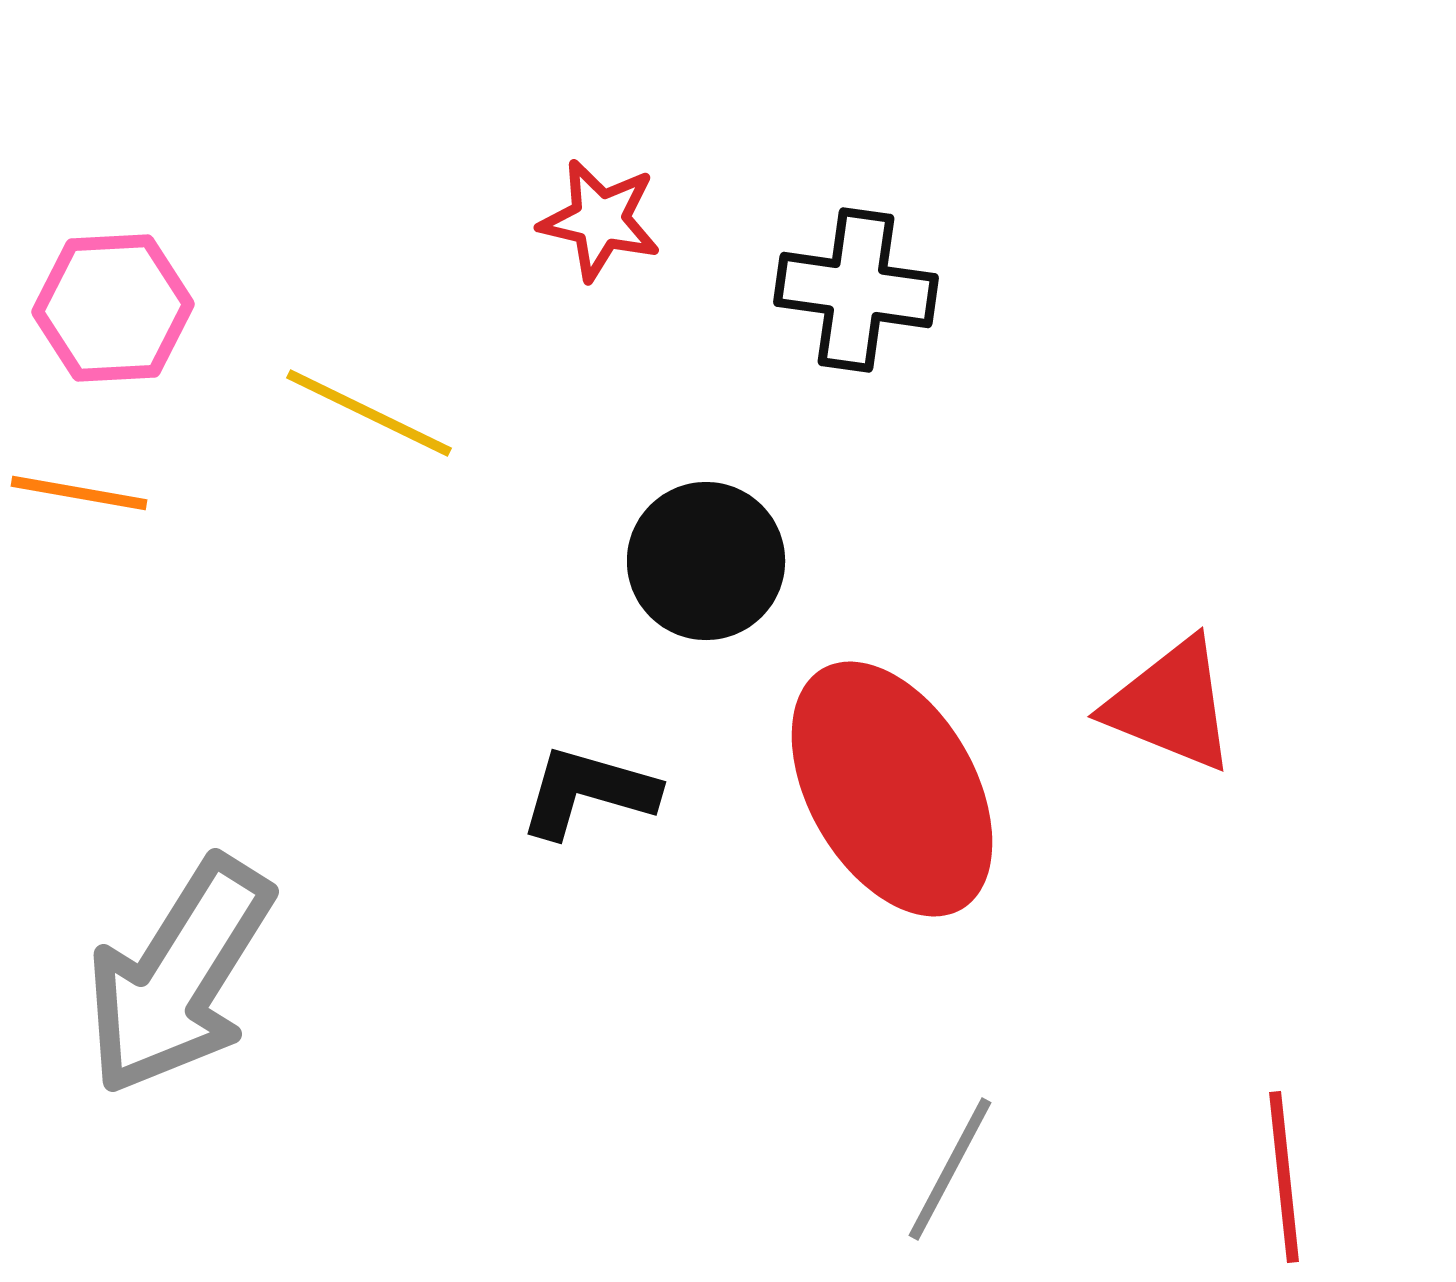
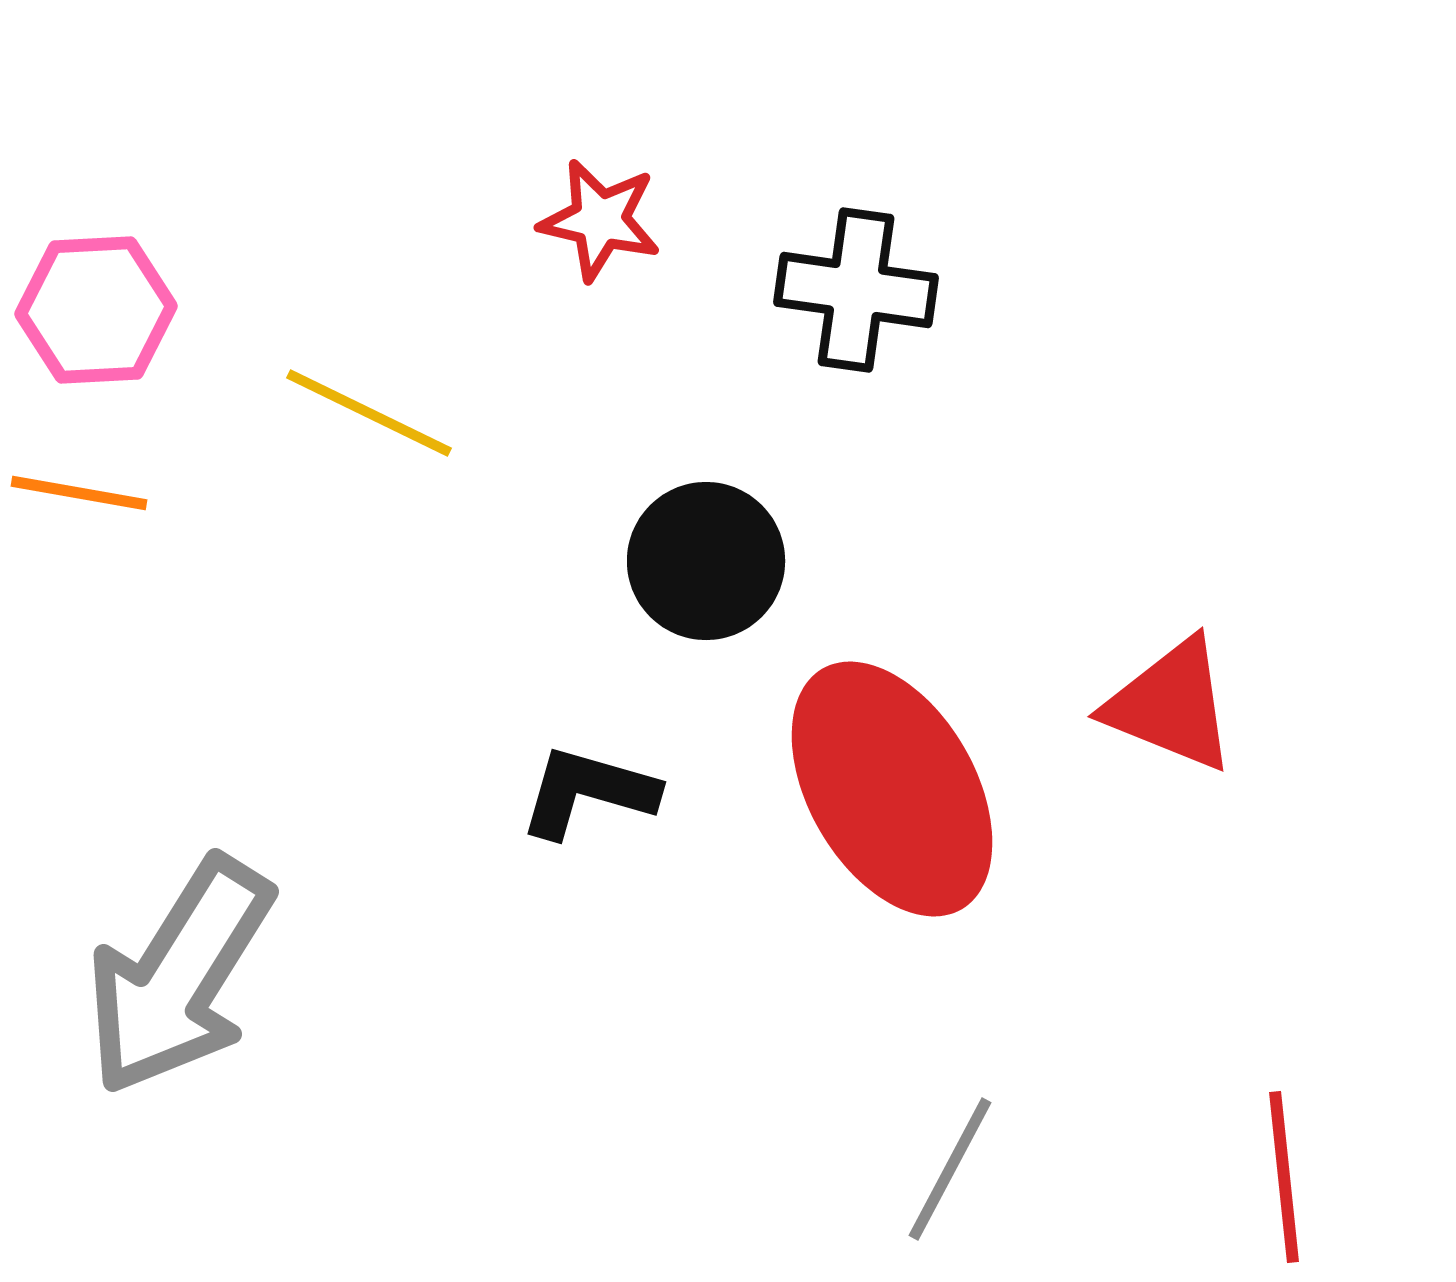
pink hexagon: moved 17 px left, 2 px down
